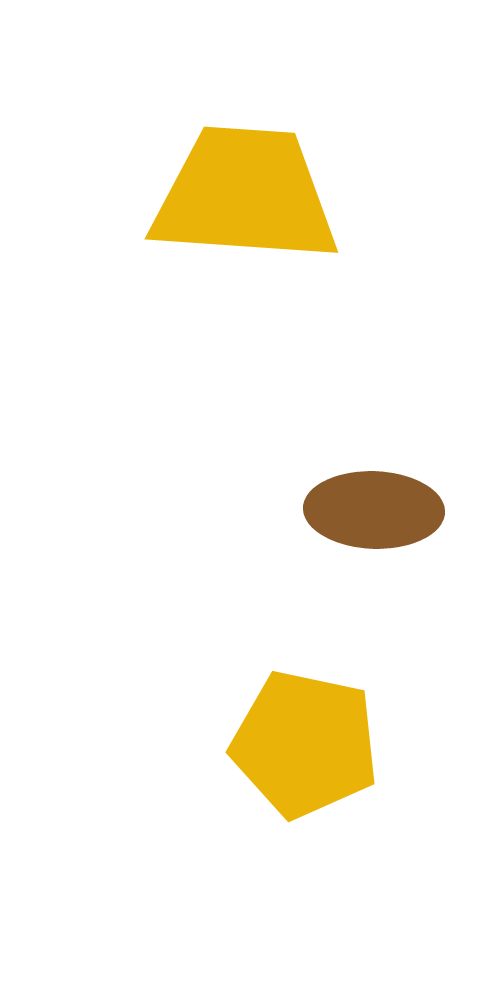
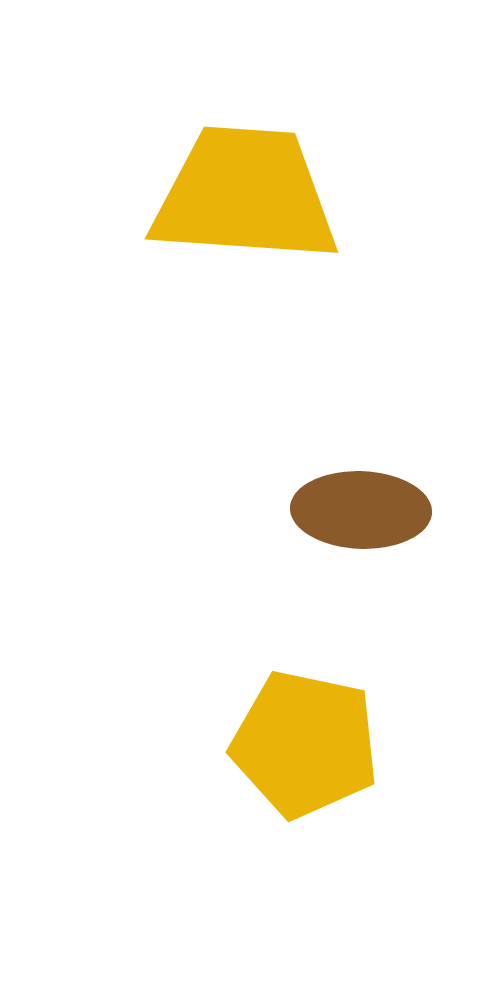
brown ellipse: moved 13 px left
